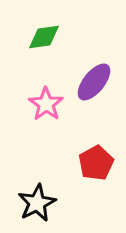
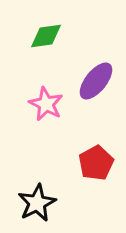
green diamond: moved 2 px right, 1 px up
purple ellipse: moved 2 px right, 1 px up
pink star: rotated 8 degrees counterclockwise
